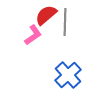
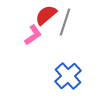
gray line: rotated 16 degrees clockwise
blue cross: moved 1 px down
